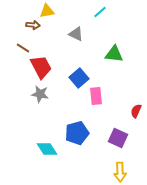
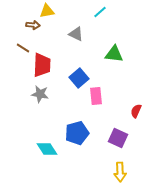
red trapezoid: moved 1 px right, 2 px up; rotated 30 degrees clockwise
